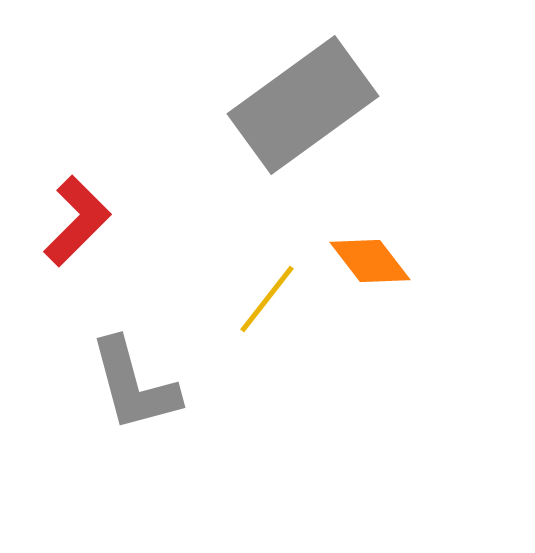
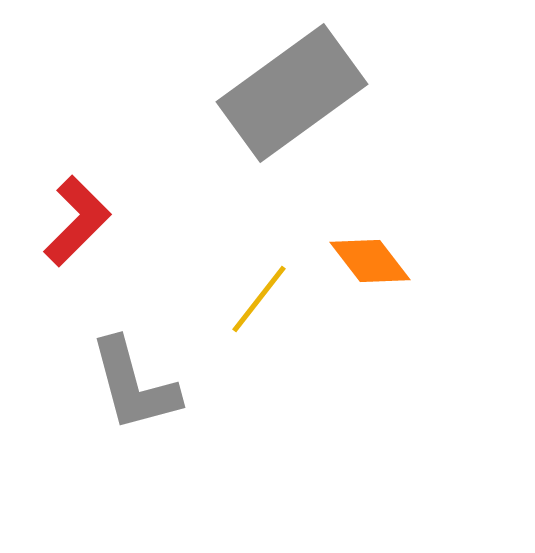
gray rectangle: moved 11 px left, 12 px up
yellow line: moved 8 px left
